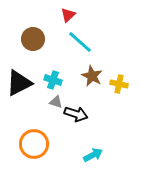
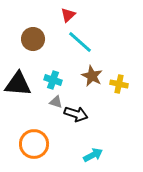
black triangle: moved 1 px left, 1 px down; rotated 32 degrees clockwise
